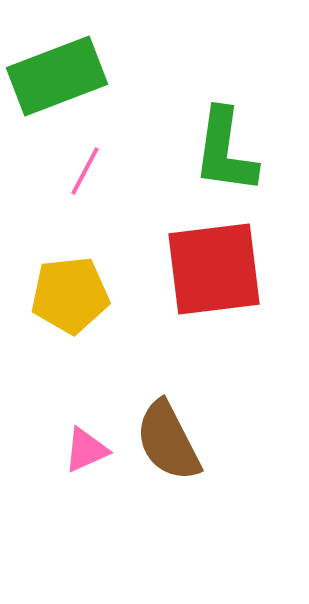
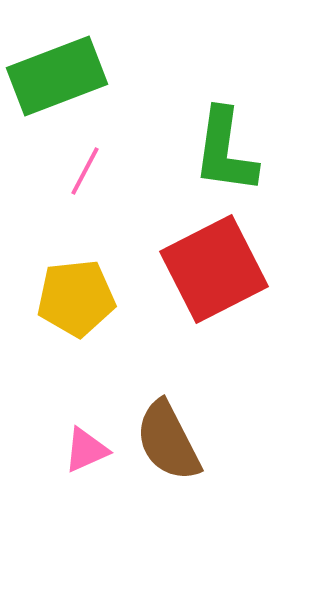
red square: rotated 20 degrees counterclockwise
yellow pentagon: moved 6 px right, 3 px down
